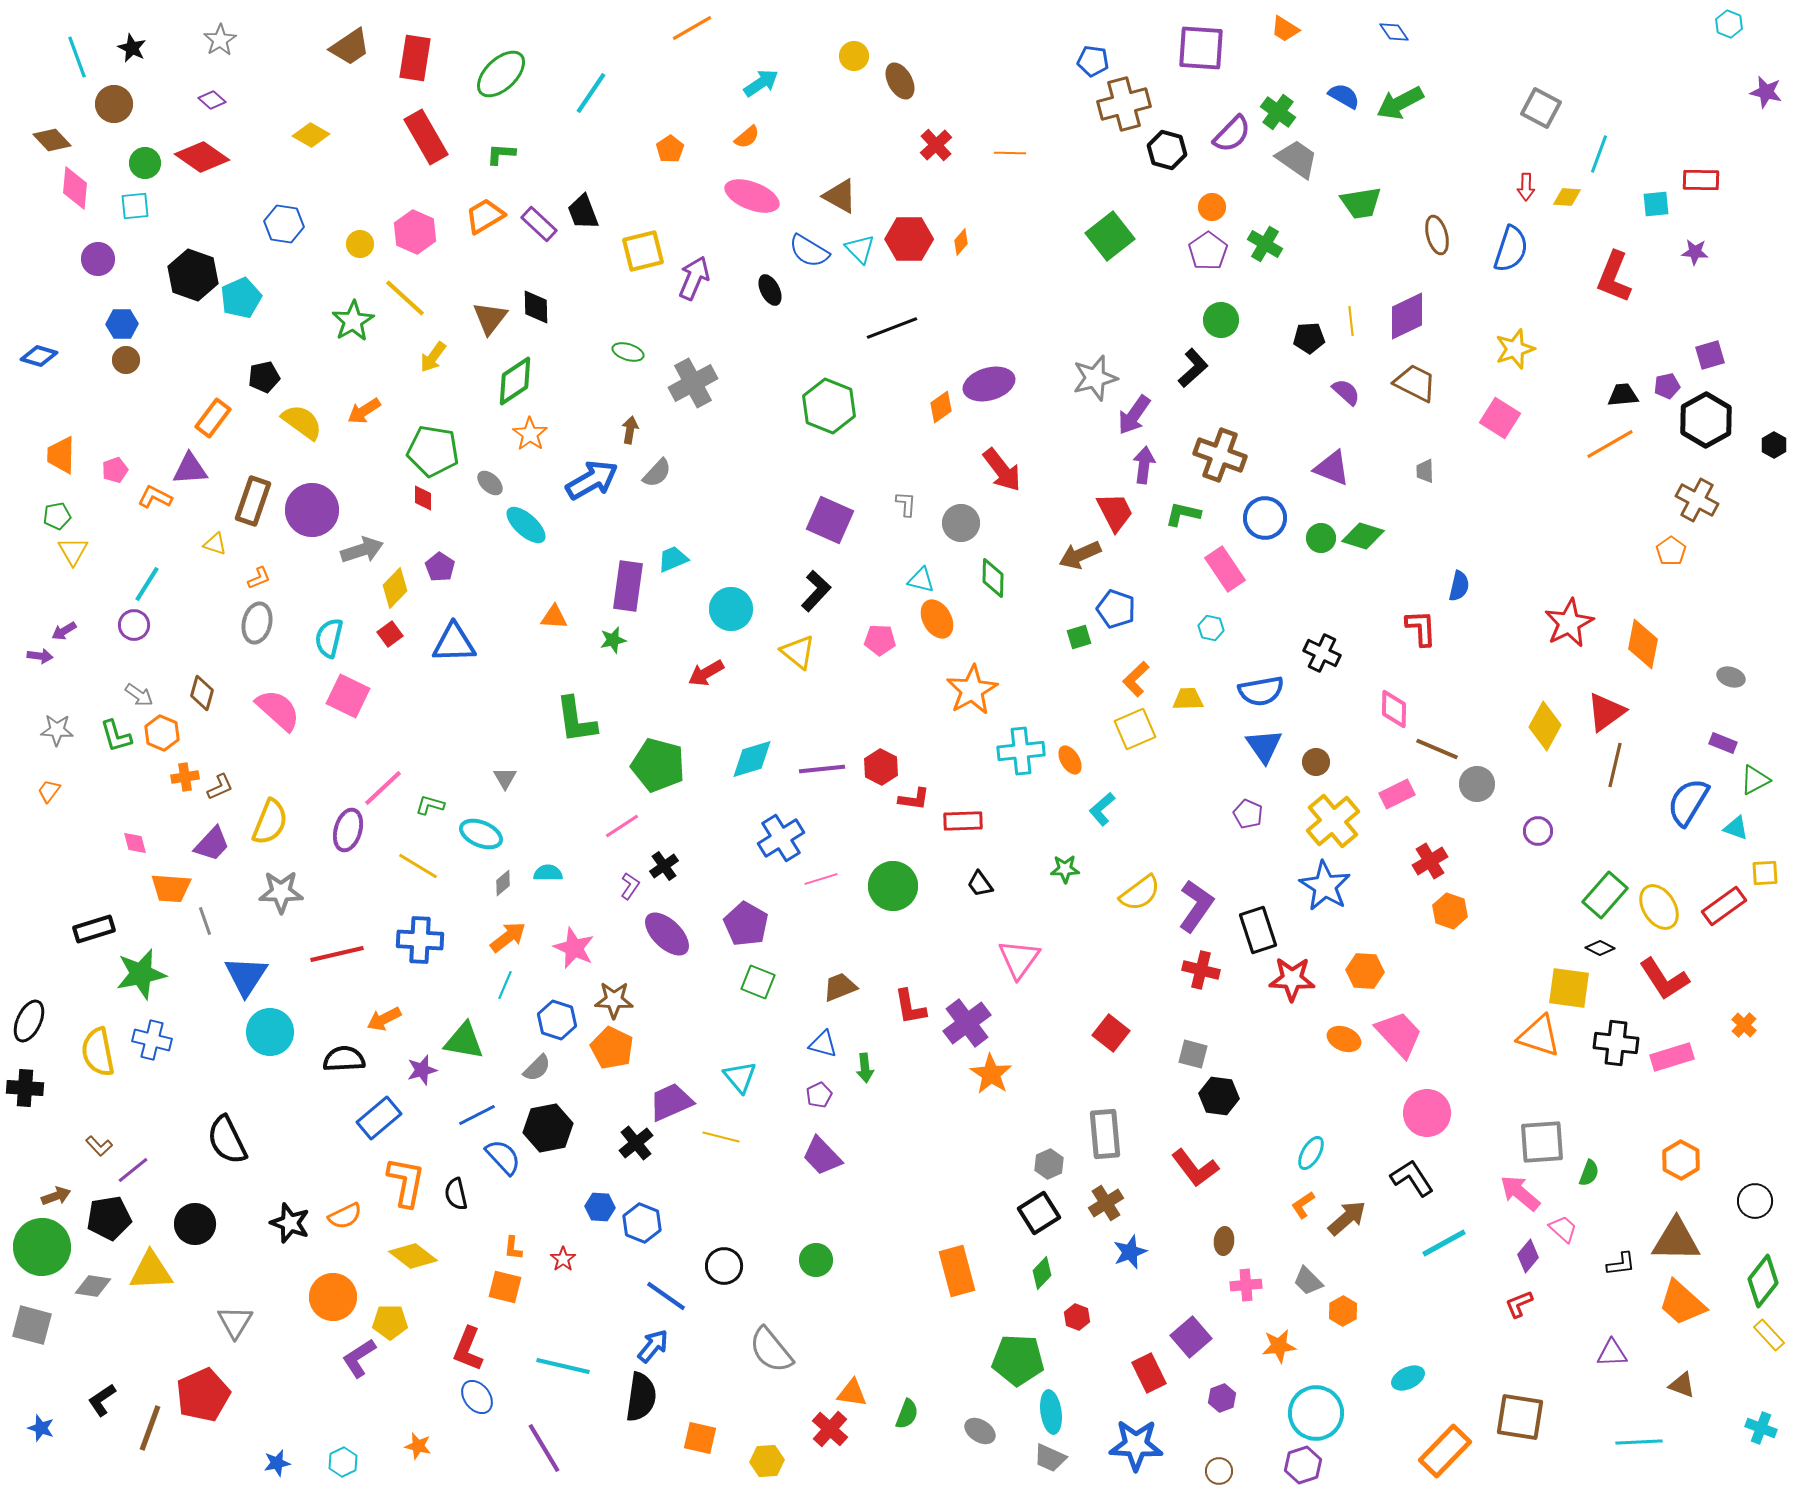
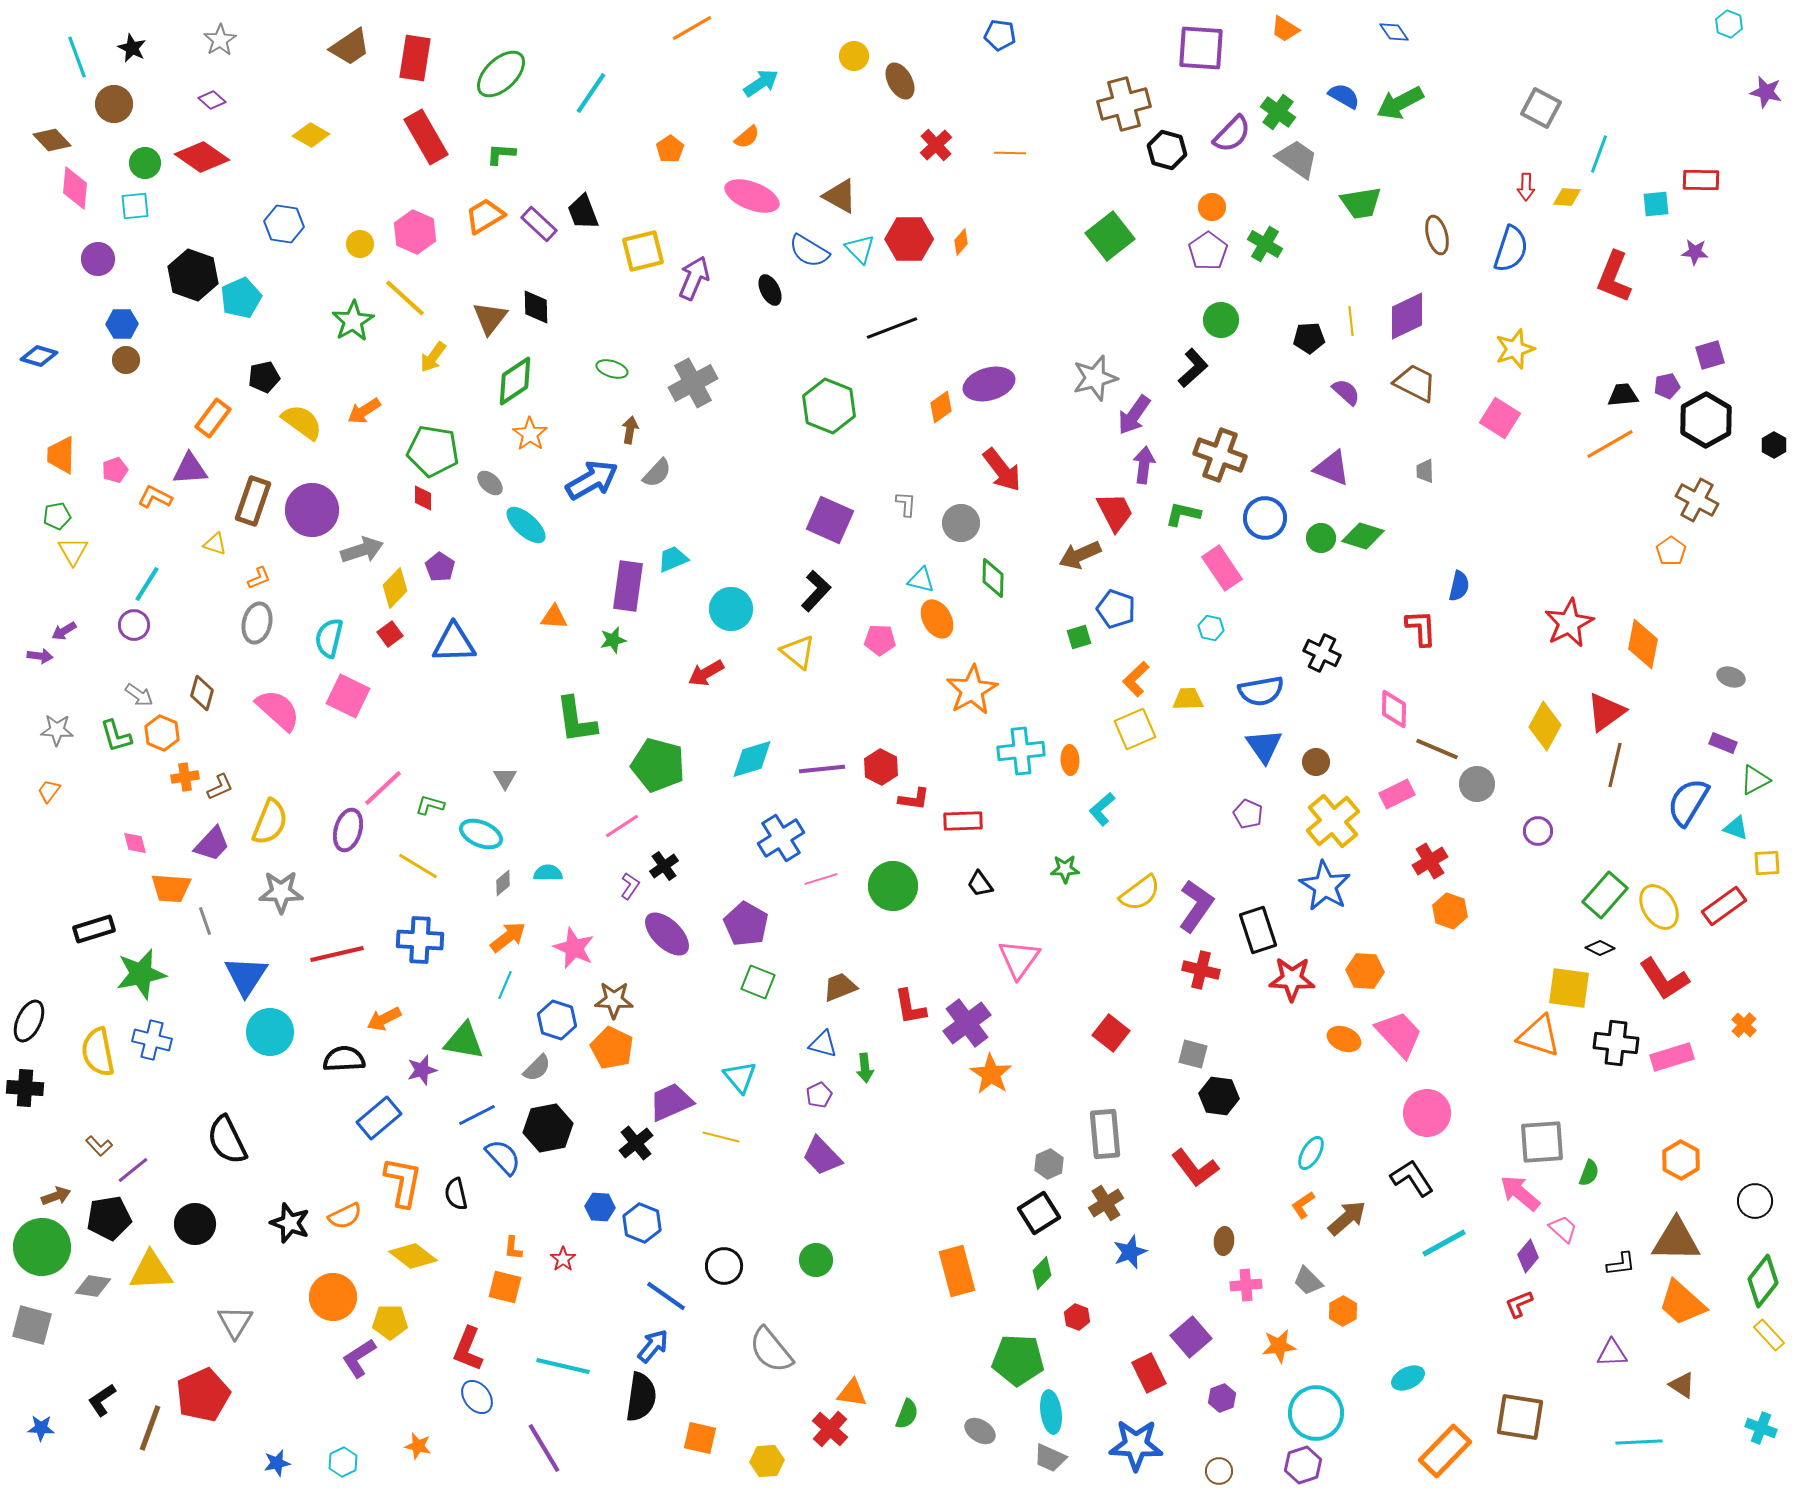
blue pentagon at (1093, 61): moved 93 px left, 26 px up
green ellipse at (628, 352): moved 16 px left, 17 px down
pink rectangle at (1225, 569): moved 3 px left, 1 px up
orange ellipse at (1070, 760): rotated 28 degrees clockwise
yellow square at (1765, 873): moved 2 px right, 10 px up
orange L-shape at (406, 1182): moved 3 px left
brown triangle at (1682, 1385): rotated 12 degrees clockwise
blue star at (41, 1428): rotated 16 degrees counterclockwise
